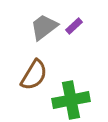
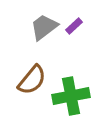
brown semicircle: moved 2 px left, 5 px down; rotated 8 degrees clockwise
green cross: moved 4 px up
